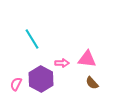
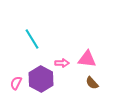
pink semicircle: moved 1 px up
